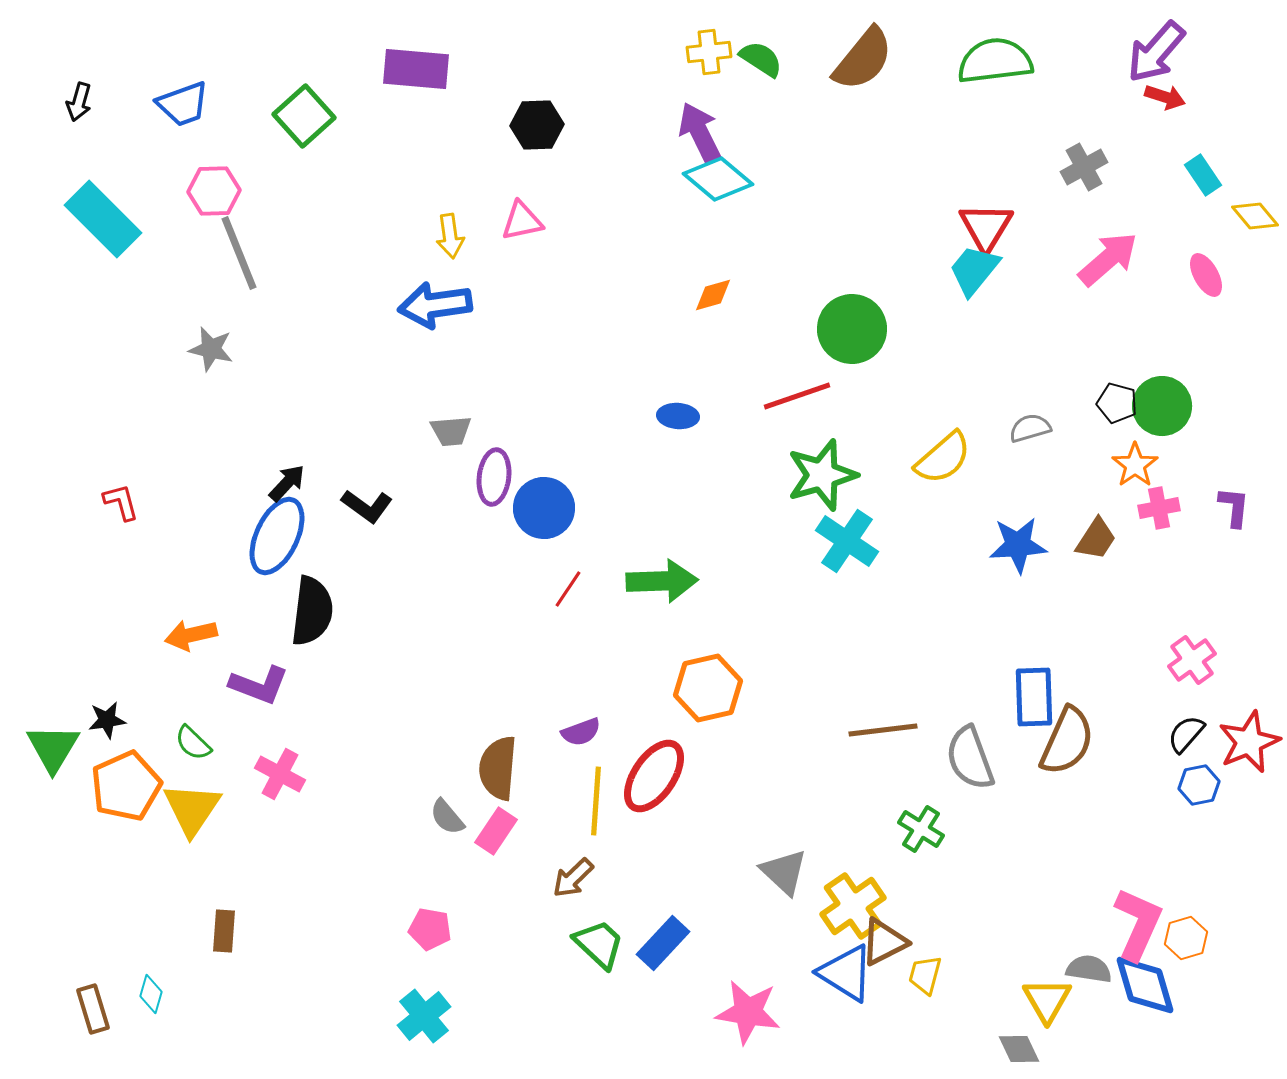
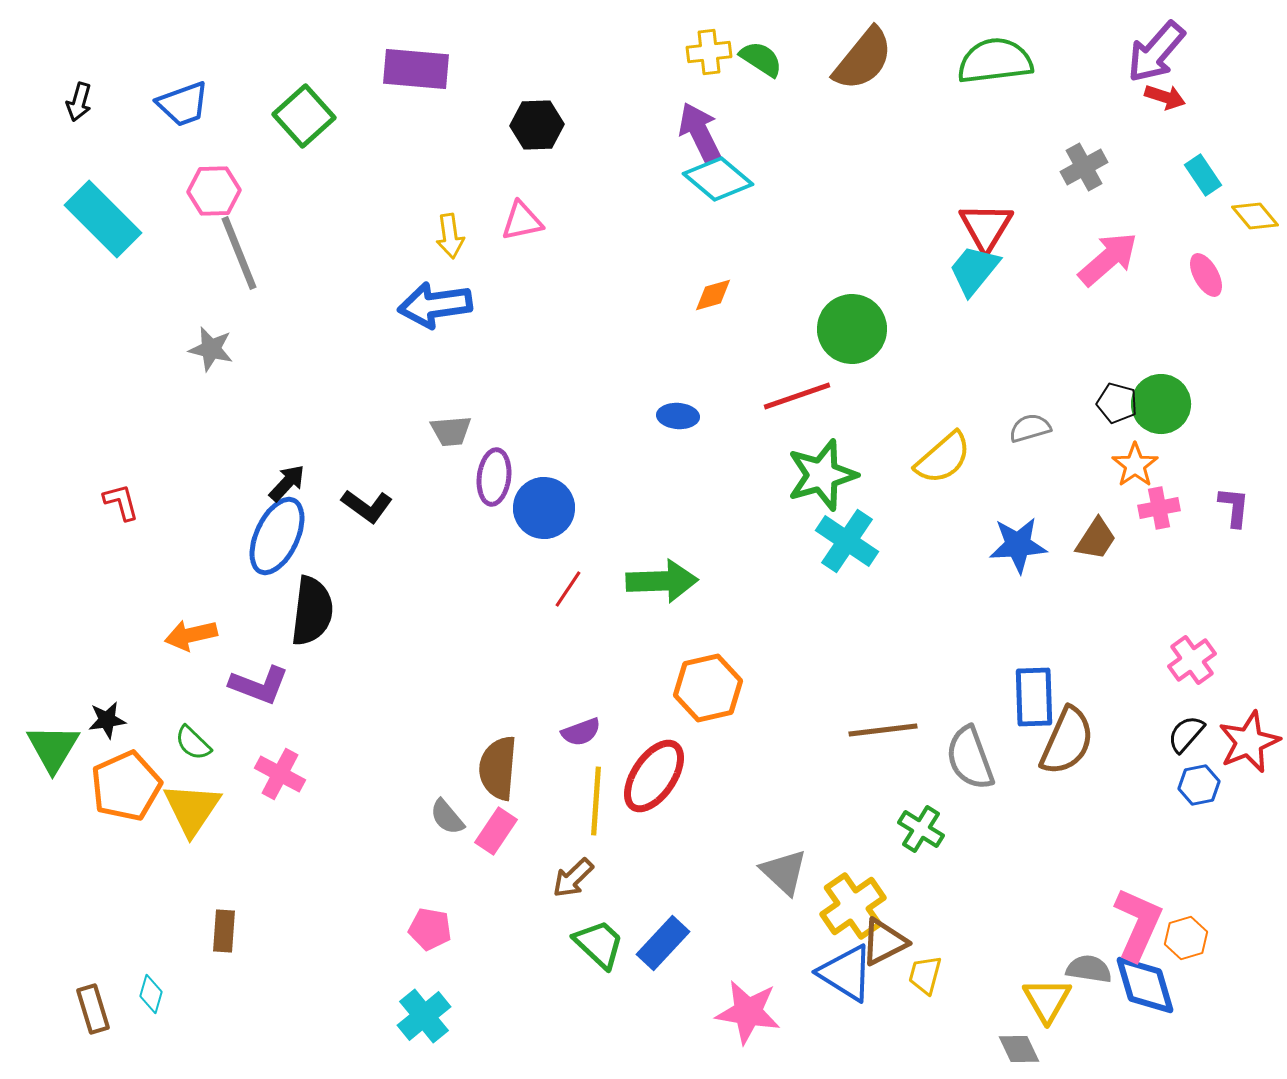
green circle at (1162, 406): moved 1 px left, 2 px up
